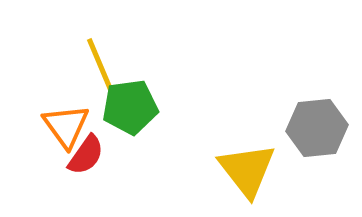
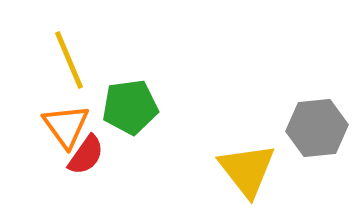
yellow line: moved 32 px left, 7 px up
